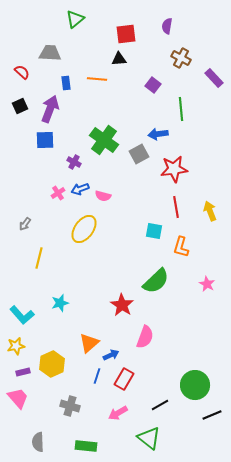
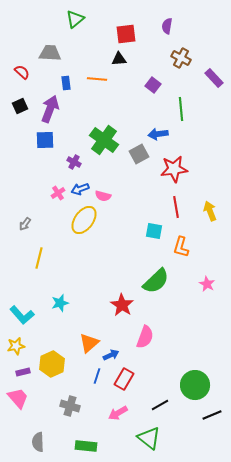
yellow ellipse at (84, 229): moved 9 px up
